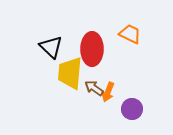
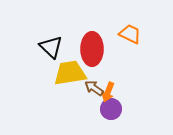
yellow trapezoid: rotated 76 degrees clockwise
purple circle: moved 21 px left
